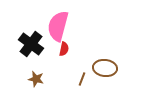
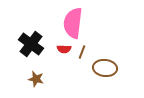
pink semicircle: moved 15 px right, 3 px up; rotated 8 degrees counterclockwise
red semicircle: rotated 80 degrees clockwise
brown line: moved 27 px up
